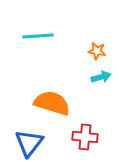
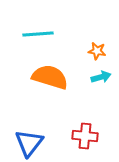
cyan line: moved 2 px up
orange semicircle: moved 2 px left, 26 px up
red cross: moved 1 px up
